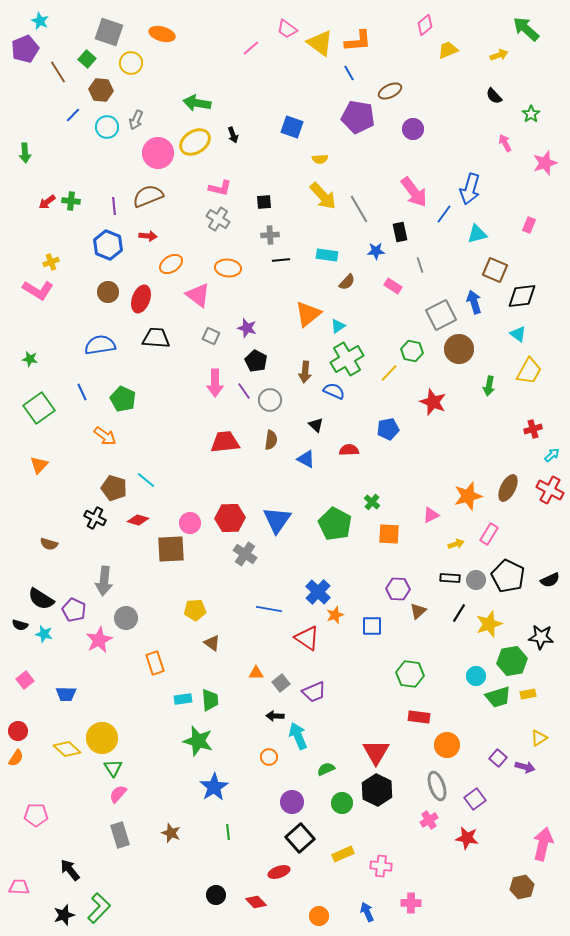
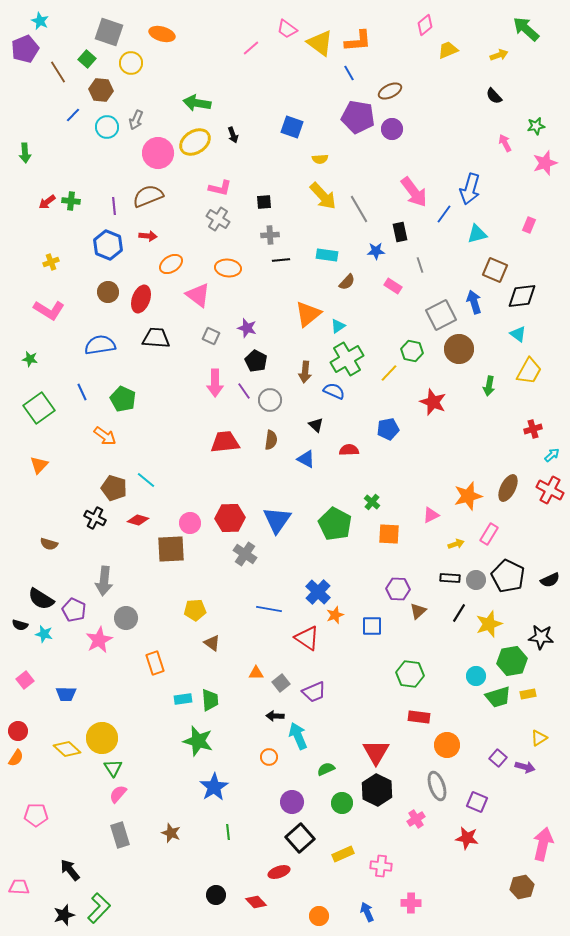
green star at (531, 114): moved 5 px right, 12 px down; rotated 24 degrees clockwise
purple circle at (413, 129): moved 21 px left
pink L-shape at (38, 290): moved 11 px right, 20 px down
purple square at (475, 799): moved 2 px right, 3 px down; rotated 30 degrees counterclockwise
pink cross at (429, 820): moved 13 px left, 1 px up
